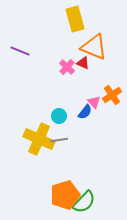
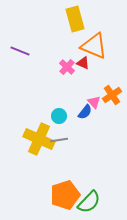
orange triangle: moved 1 px up
green semicircle: moved 5 px right
